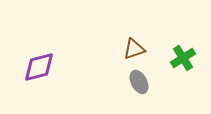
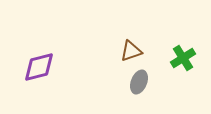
brown triangle: moved 3 px left, 2 px down
gray ellipse: rotated 50 degrees clockwise
